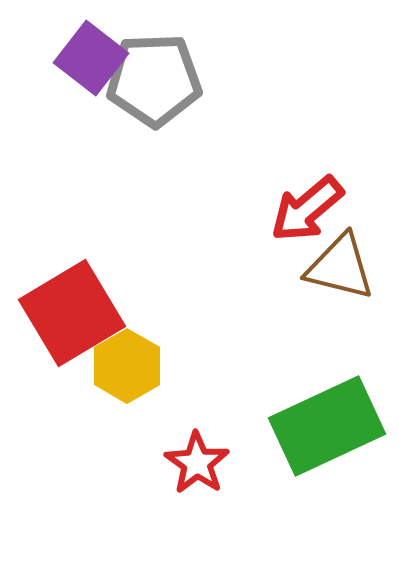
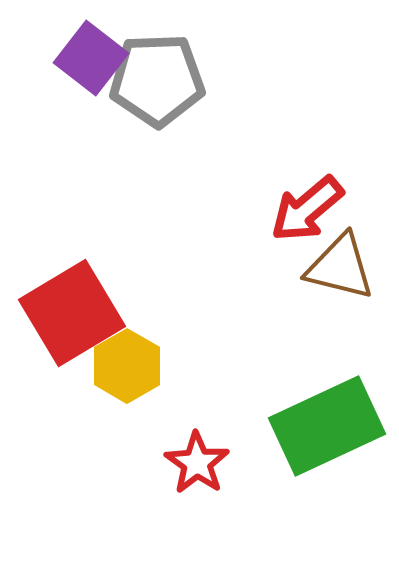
gray pentagon: moved 3 px right
